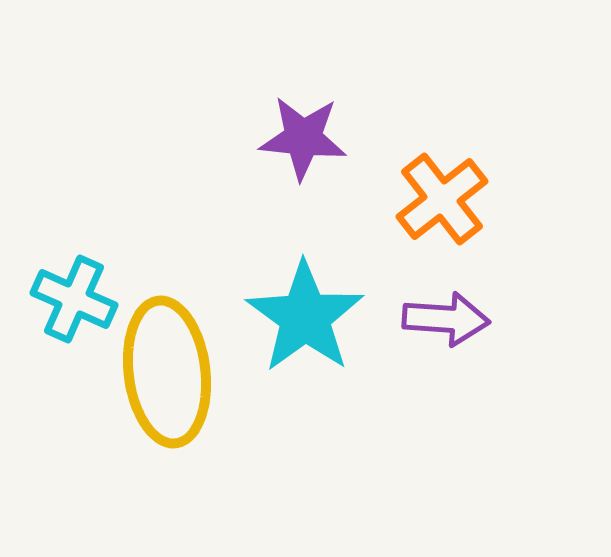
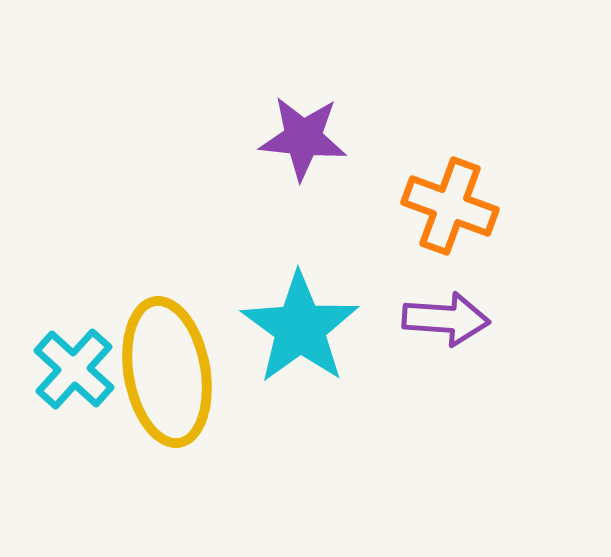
orange cross: moved 8 px right, 7 px down; rotated 32 degrees counterclockwise
cyan cross: moved 70 px down; rotated 18 degrees clockwise
cyan star: moved 5 px left, 11 px down
yellow ellipse: rotated 3 degrees counterclockwise
